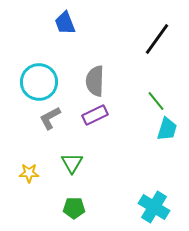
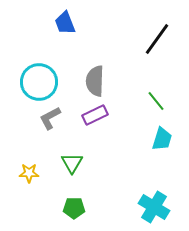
cyan trapezoid: moved 5 px left, 10 px down
